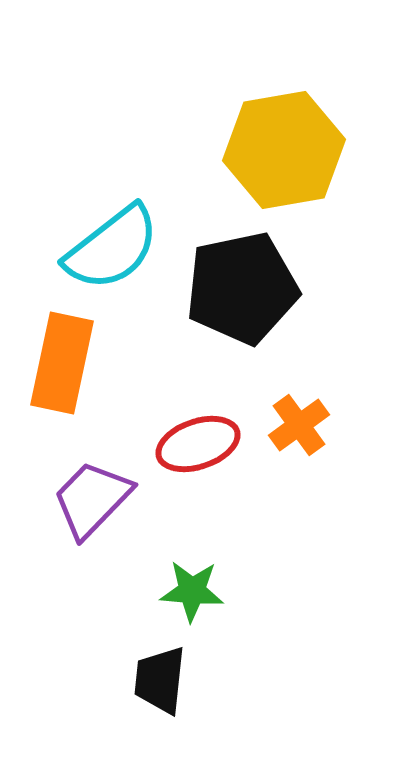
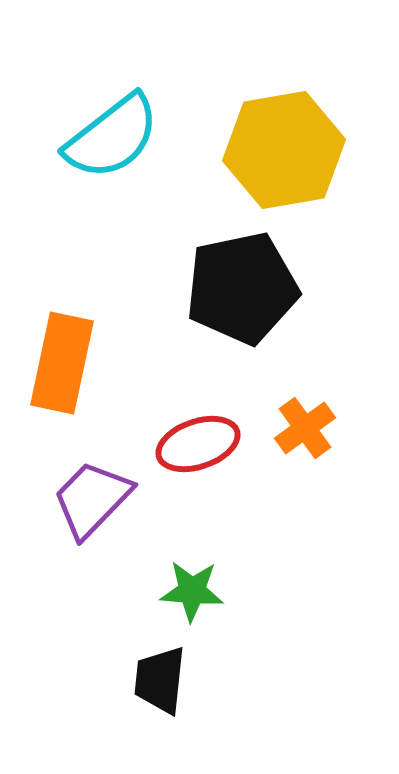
cyan semicircle: moved 111 px up
orange cross: moved 6 px right, 3 px down
